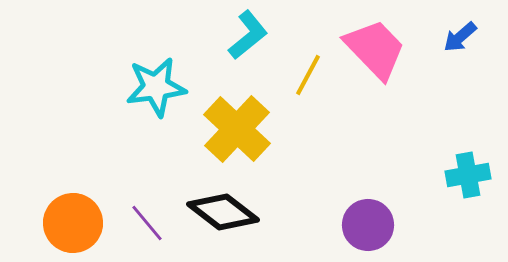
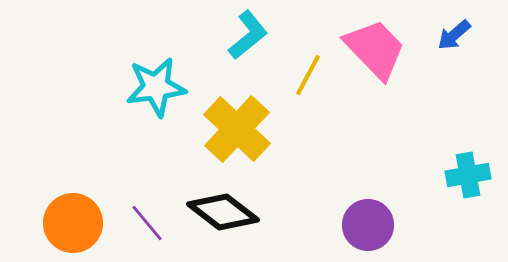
blue arrow: moved 6 px left, 2 px up
